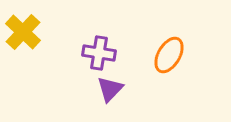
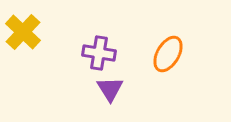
orange ellipse: moved 1 px left, 1 px up
purple triangle: rotated 16 degrees counterclockwise
